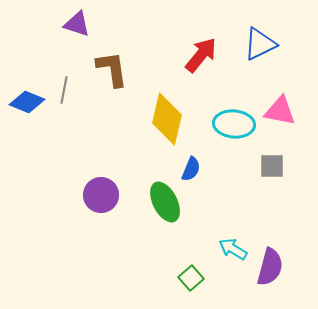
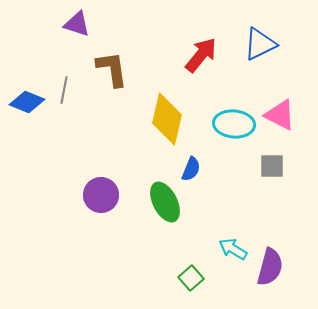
pink triangle: moved 4 px down; rotated 16 degrees clockwise
